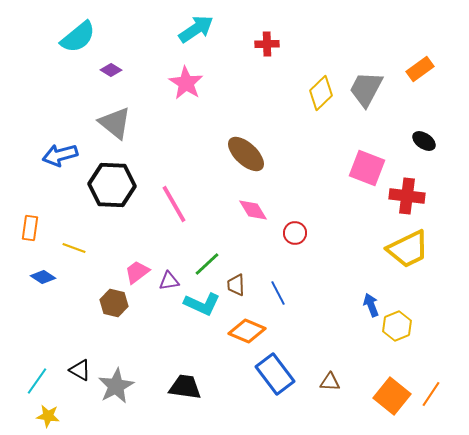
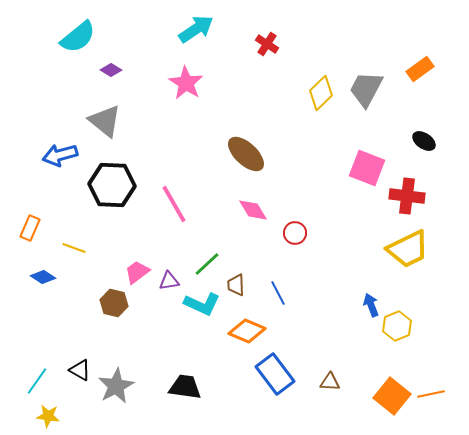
red cross at (267, 44): rotated 35 degrees clockwise
gray triangle at (115, 123): moved 10 px left, 2 px up
orange rectangle at (30, 228): rotated 15 degrees clockwise
orange line at (431, 394): rotated 44 degrees clockwise
